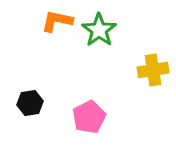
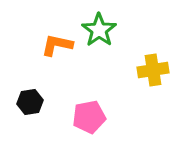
orange L-shape: moved 24 px down
black hexagon: moved 1 px up
pink pentagon: rotated 16 degrees clockwise
